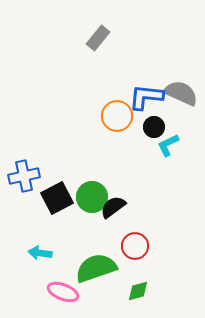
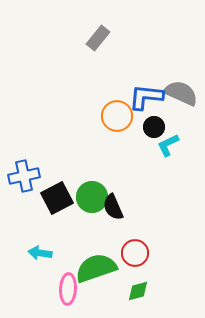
black semicircle: rotated 76 degrees counterclockwise
red circle: moved 7 px down
pink ellipse: moved 5 px right, 3 px up; rotated 72 degrees clockwise
